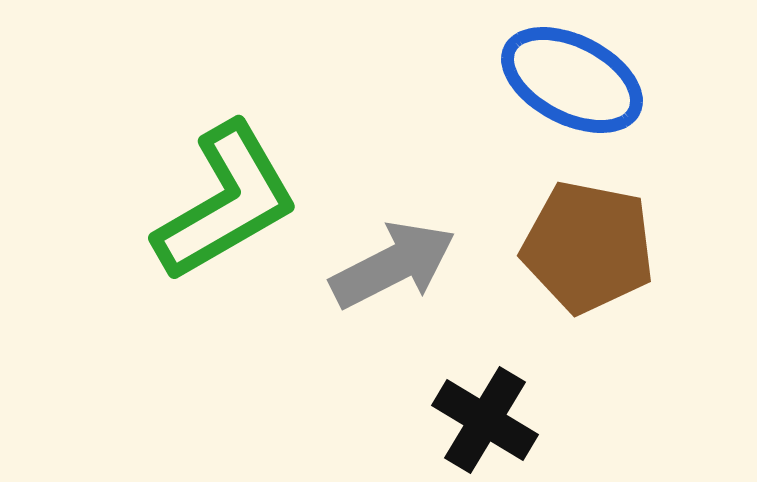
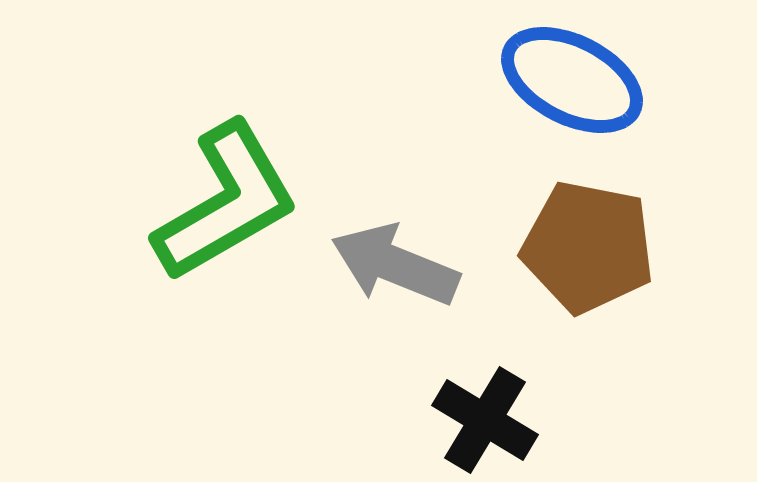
gray arrow: moved 2 px right; rotated 131 degrees counterclockwise
